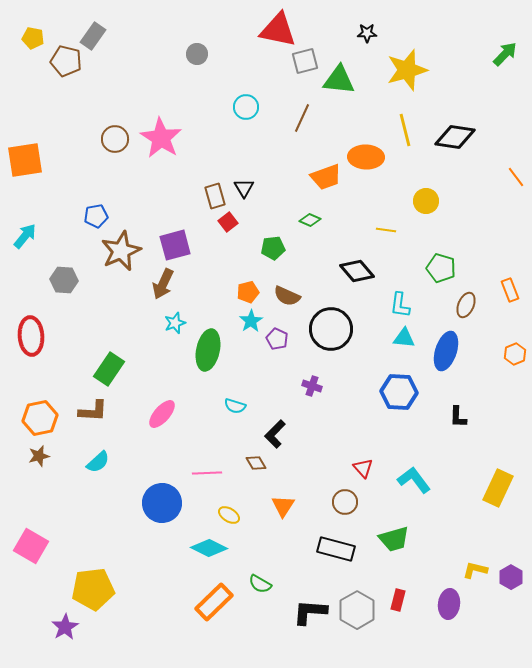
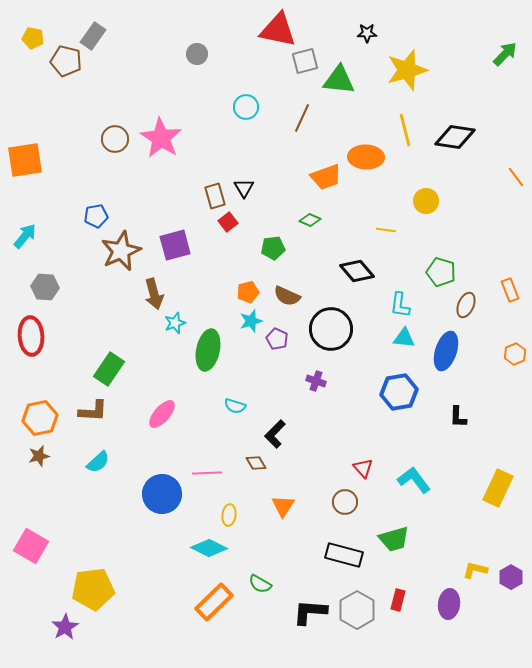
green pentagon at (441, 268): moved 4 px down
gray hexagon at (64, 280): moved 19 px left, 7 px down
brown arrow at (163, 284): moved 9 px left, 10 px down; rotated 40 degrees counterclockwise
cyan star at (251, 321): rotated 15 degrees clockwise
purple cross at (312, 386): moved 4 px right, 5 px up
blue hexagon at (399, 392): rotated 12 degrees counterclockwise
blue circle at (162, 503): moved 9 px up
yellow ellipse at (229, 515): rotated 65 degrees clockwise
black rectangle at (336, 549): moved 8 px right, 6 px down
